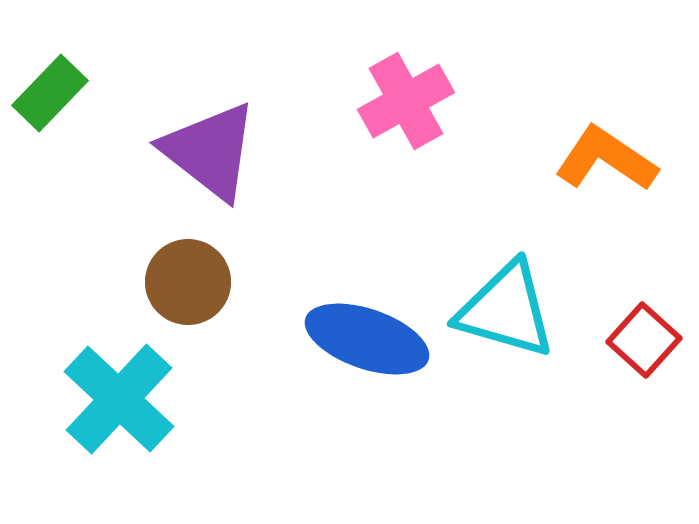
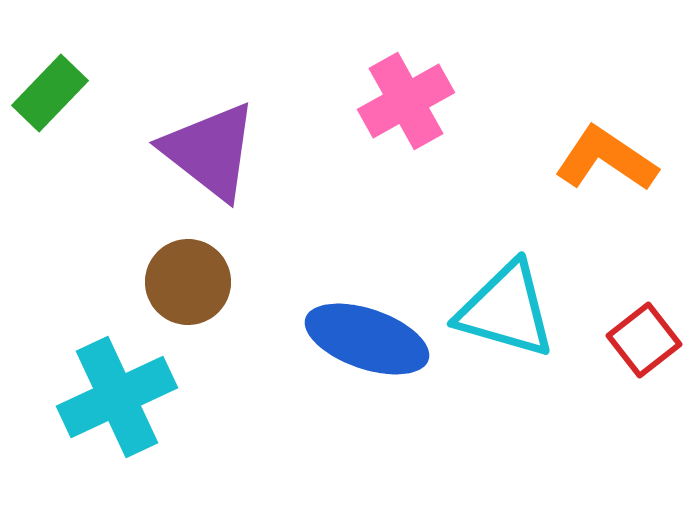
red square: rotated 10 degrees clockwise
cyan cross: moved 2 px left, 2 px up; rotated 22 degrees clockwise
